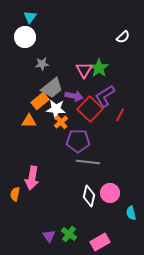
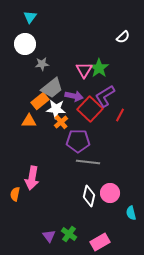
white circle: moved 7 px down
